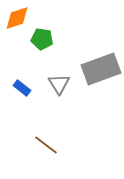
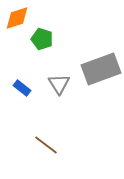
green pentagon: rotated 10 degrees clockwise
